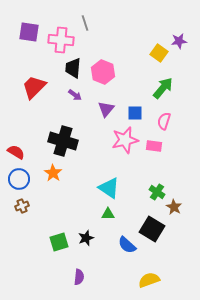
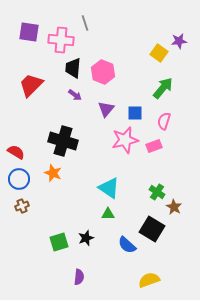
red trapezoid: moved 3 px left, 2 px up
pink rectangle: rotated 28 degrees counterclockwise
orange star: rotated 12 degrees counterclockwise
